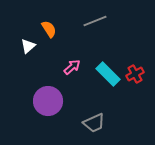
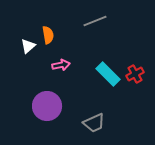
orange semicircle: moved 1 px left, 6 px down; rotated 24 degrees clockwise
pink arrow: moved 11 px left, 2 px up; rotated 30 degrees clockwise
purple circle: moved 1 px left, 5 px down
